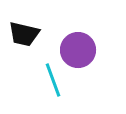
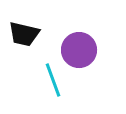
purple circle: moved 1 px right
